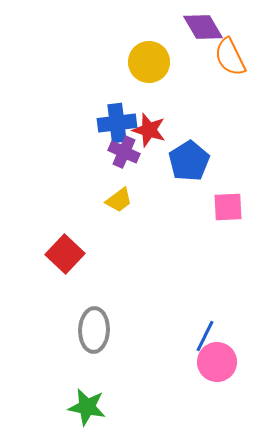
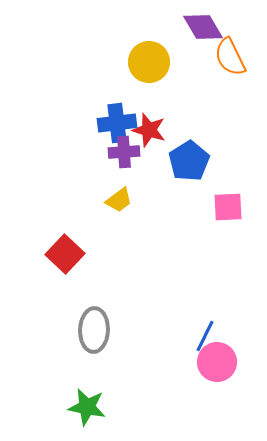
purple cross: rotated 28 degrees counterclockwise
